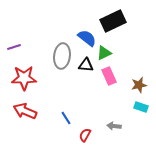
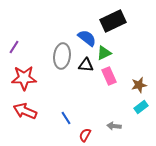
purple line: rotated 40 degrees counterclockwise
cyan rectangle: rotated 56 degrees counterclockwise
